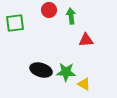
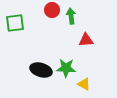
red circle: moved 3 px right
green star: moved 4 px up
